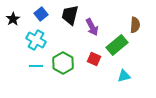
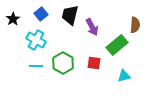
red square: moved 4 px down; rotated 16 degrees counterclockwise
